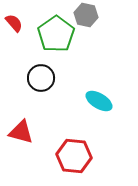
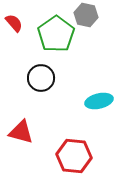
cyan ellipse: rotated 44 degrees counterclockwise
